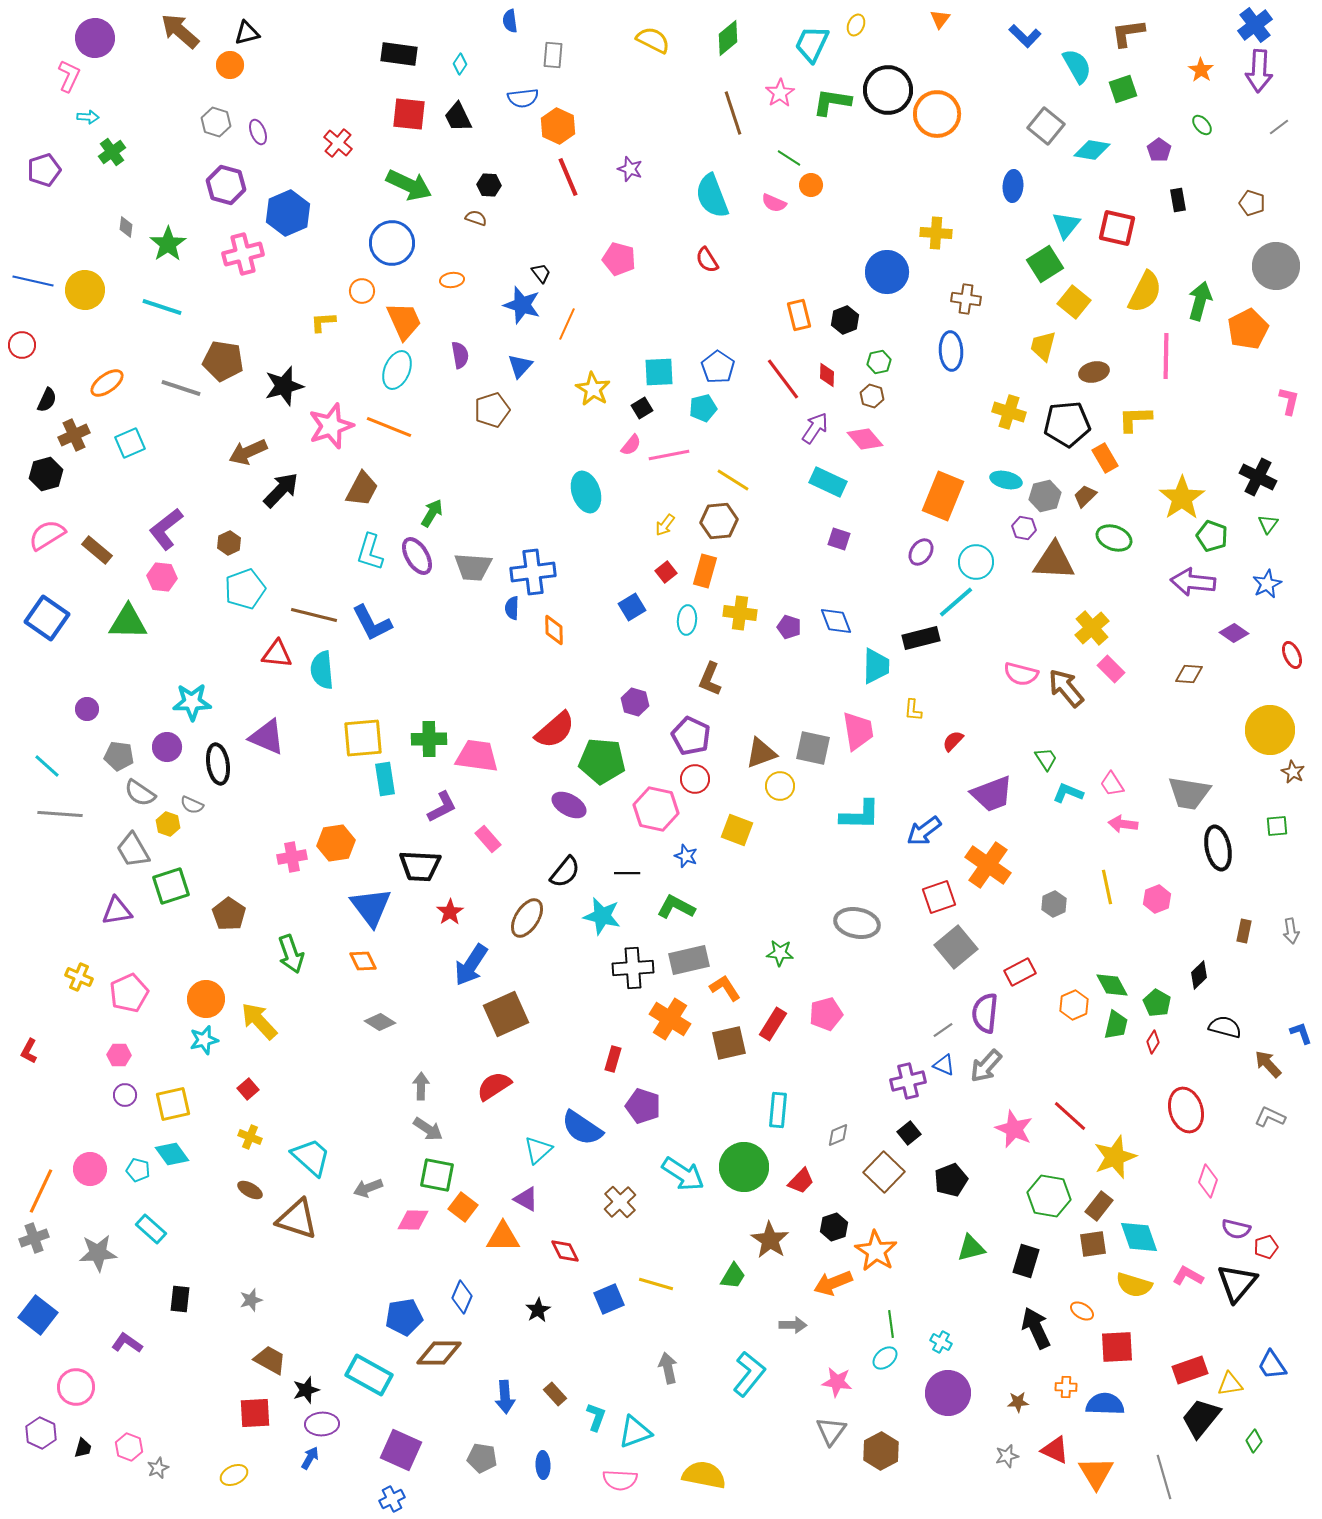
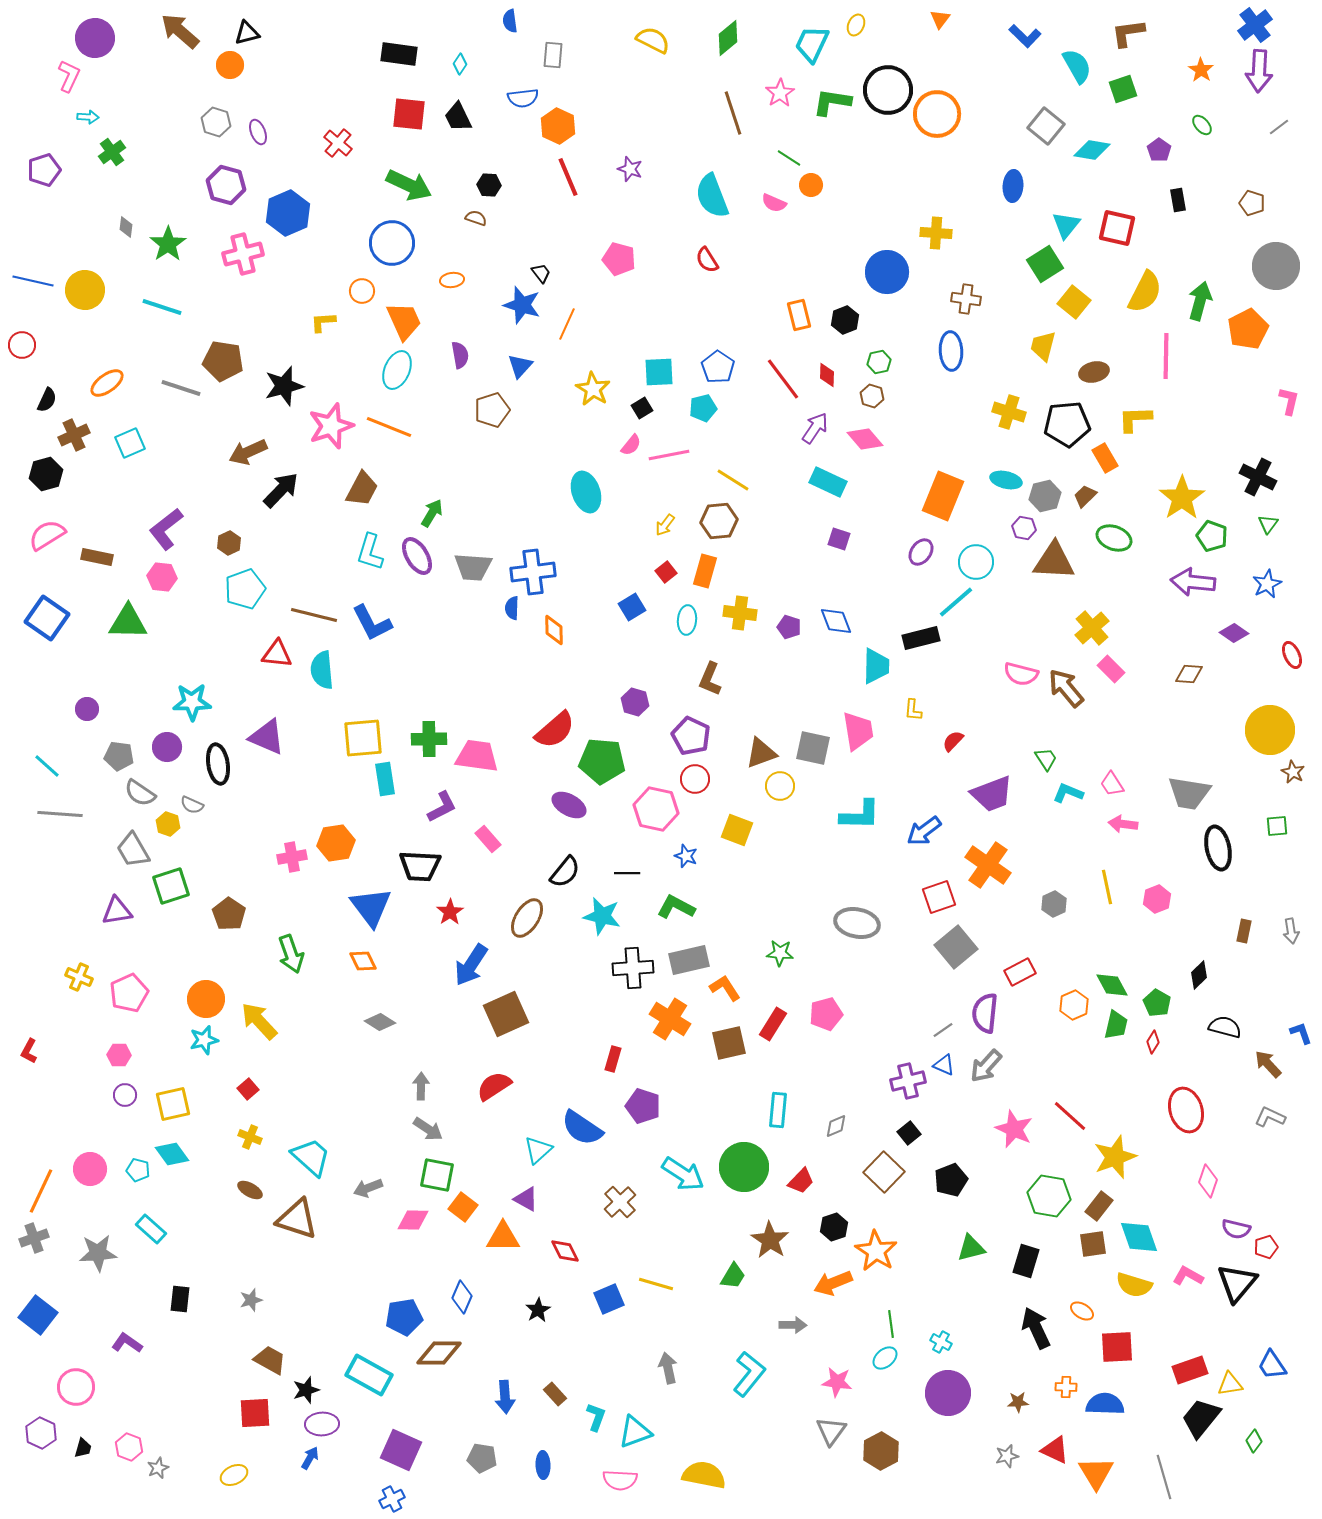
brown rectangle at (97, 550): moved 7 px down; rotated 28 degrees counterclockwise
gray diamond at (838, 1135): moved 2 px left, 9 px up
